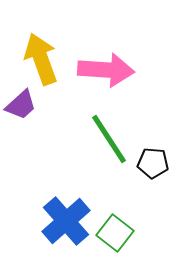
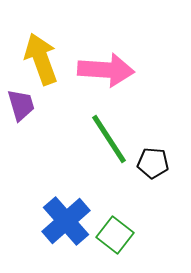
purple trapezoid: rotated 64 degrees counterclockwise
green square: moved 2 px down
